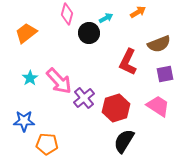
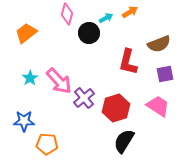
orange arrow: moved 8 px left
red L-shape: rotated 12 degrees counterclockwise
